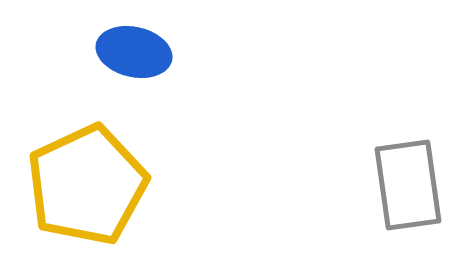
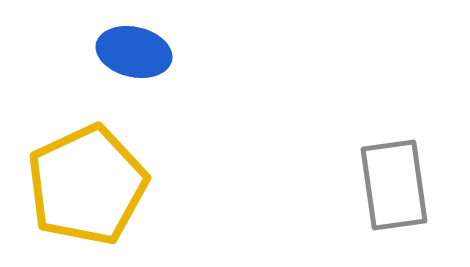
gray rectangle: moved 14 px left
